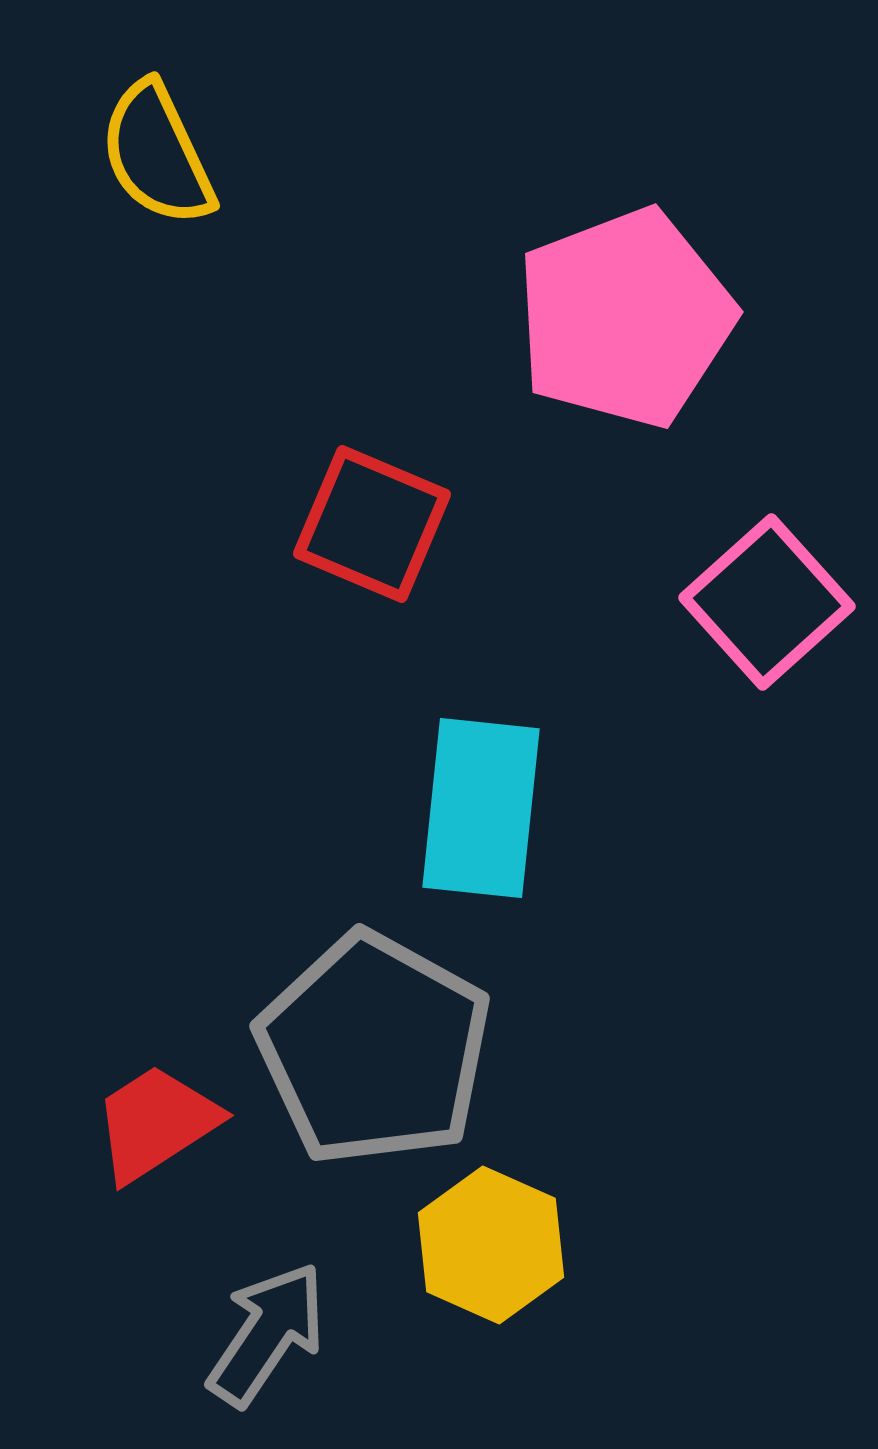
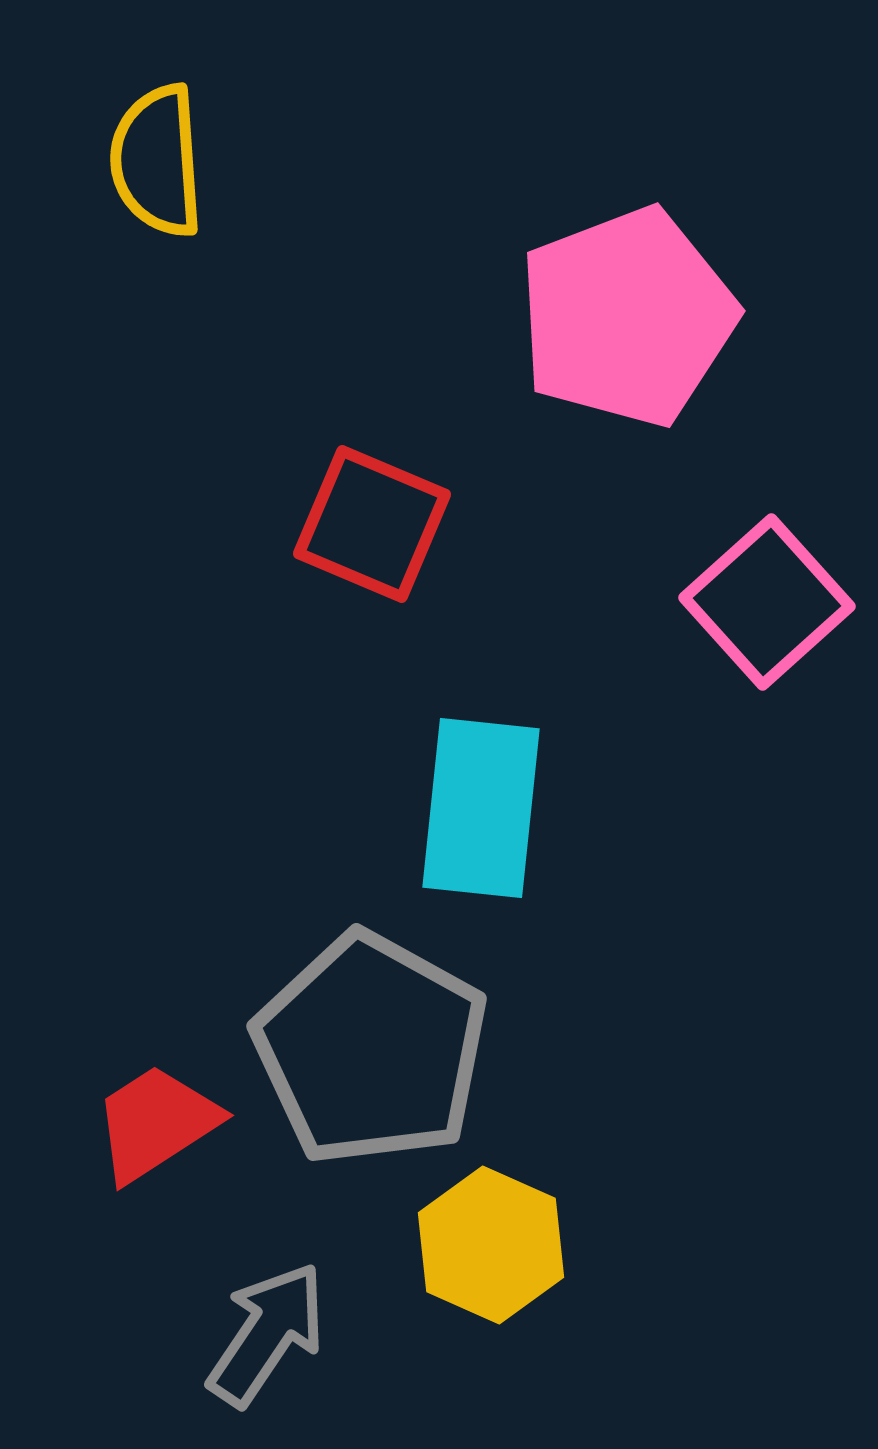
yellow semicircle: moved 7 px down; rotated 21 degrees clockwise
pink pentagon: moved 2 px right, 1 px up
gray pentagon: moved 3 px left
